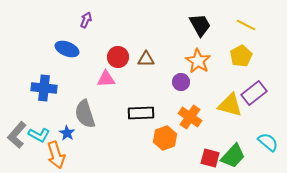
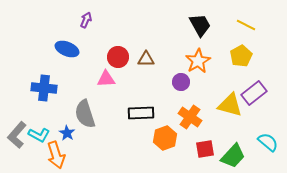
orange star: rotated 10 degrees clockwise
red square: moved 5 px left, 9 px up; rotated 24 degrees counterclockwise
